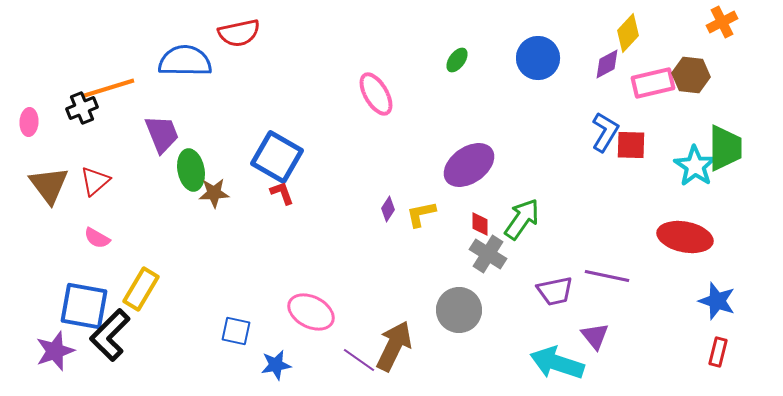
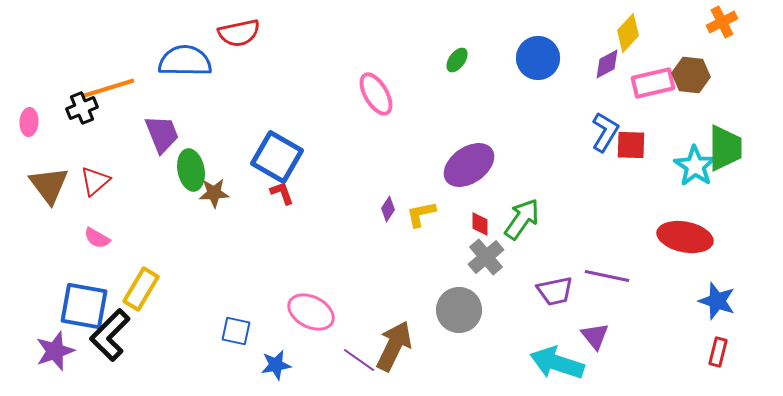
gray cross at (488, 254): moved 2 px left, 3 px down; rotated 18 degrees clockwise
